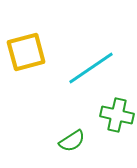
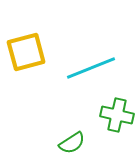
cyan line: rotated 12 degrees clockwise
green semicircle: moved 2 px down
